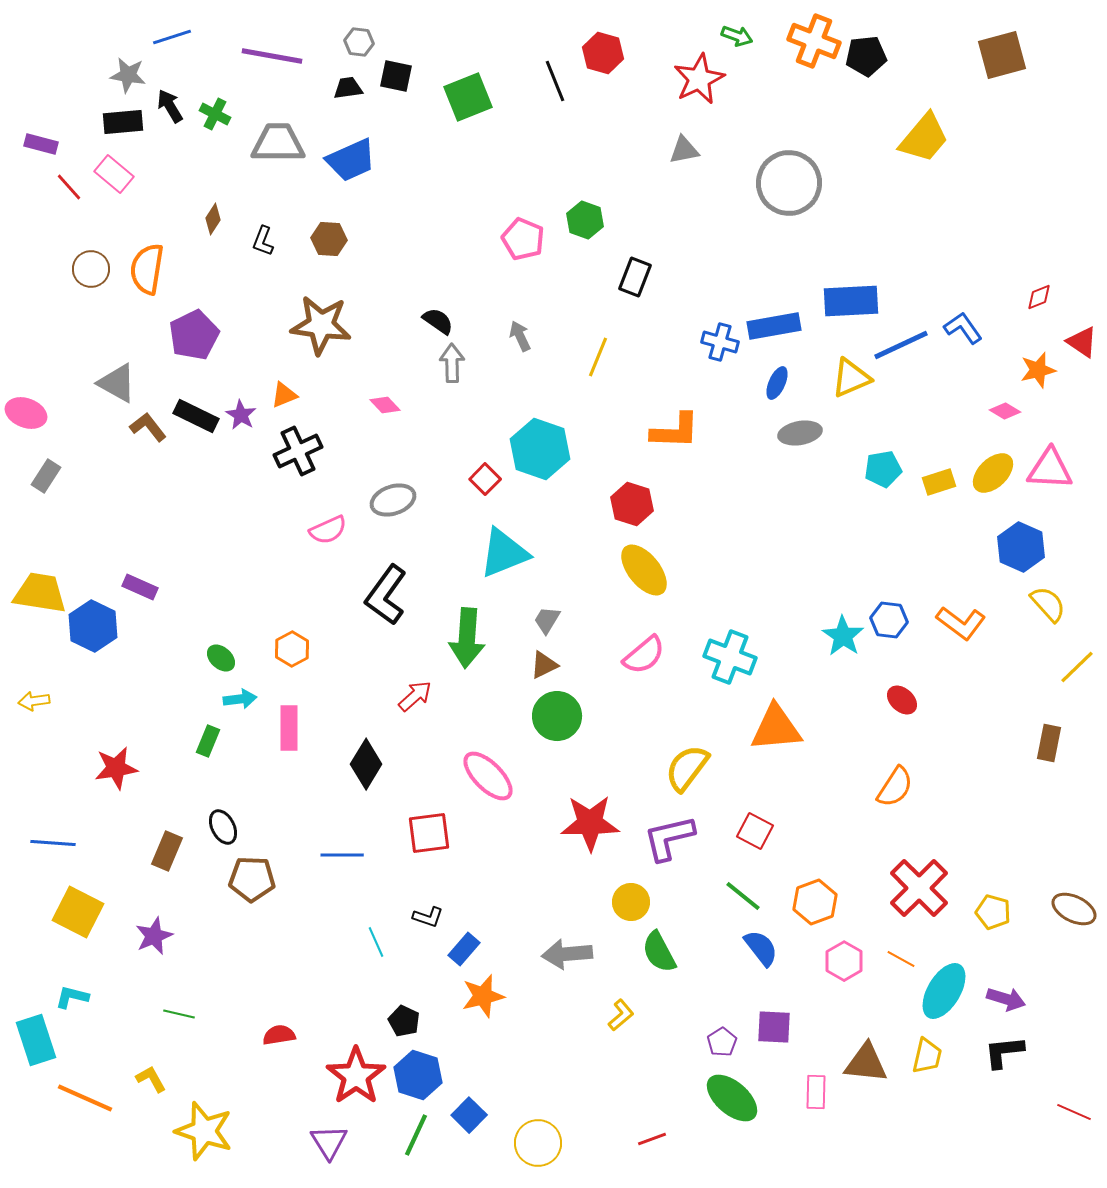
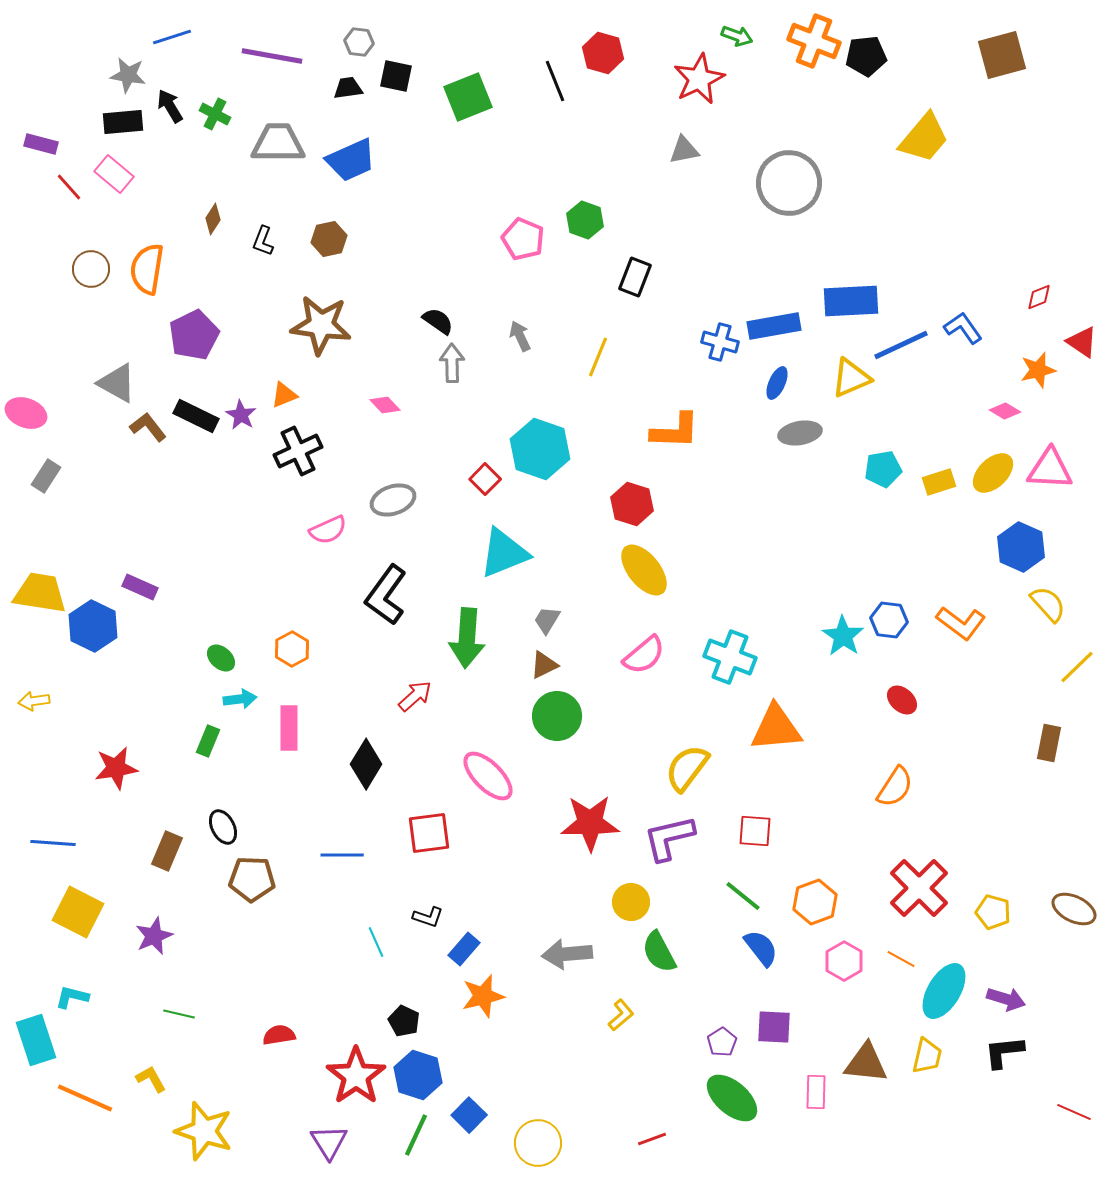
brown hexagon at (329, 239): rotated 16 degrees counterclockwise
red square at (755, 831): rotated 24 degrees counterclockwise
